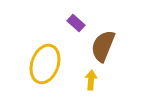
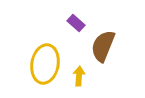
yellow ellipse: rotated 9 degrees counterclockwise
yellow arrow: moved 12 px left, 4 px up
